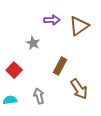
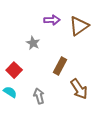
cyan semicircle: moved 8 px up; rotated 40 degrees clockwise
